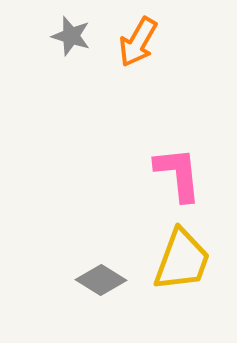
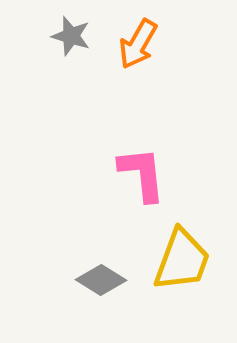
orange arrow: moved 2 px down
pink L-shape: moved 36 px left
